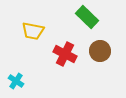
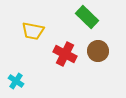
brown circle: moved 2 px left
